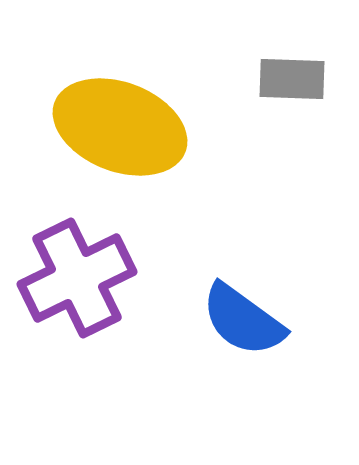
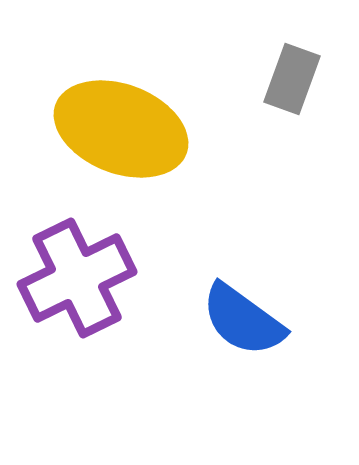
gray rectangle: rotated 72 degrees counterclockwise
yellow ellipse: moved 1 px right, 2 px down
